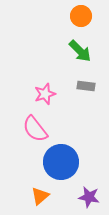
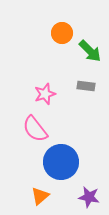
orange circle: moved 19 px left, 17 px down
green arrow: moved 10 px right
